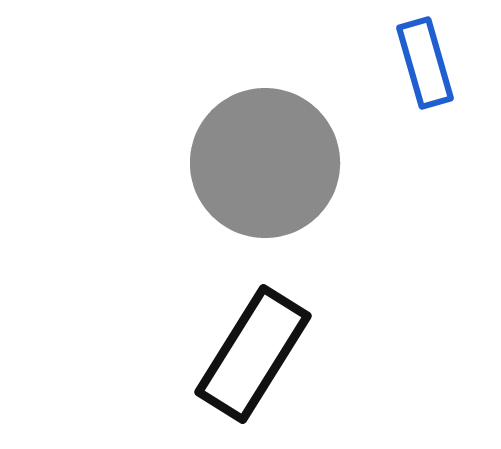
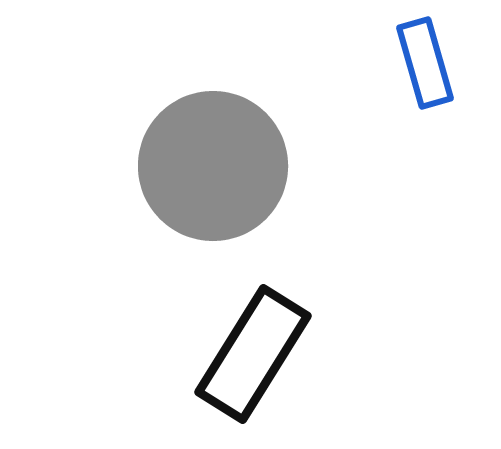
gray circle: moved 52 px left, 3 px down
